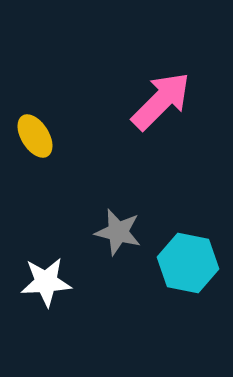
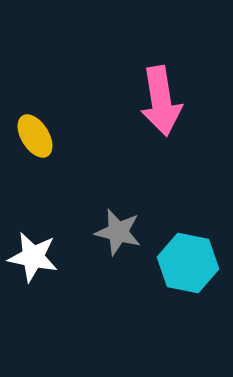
pink arrow: rotated 126 degrees clockwise
white star: moved 13 px left, 25 px up; rotated 15 degrees clockwise
